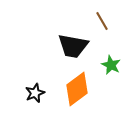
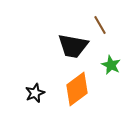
brown line: moved 2 px left, 4 px down
